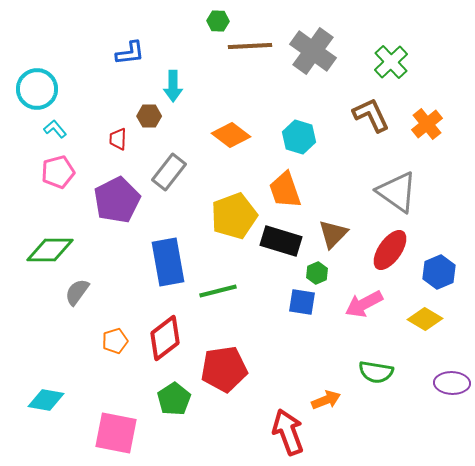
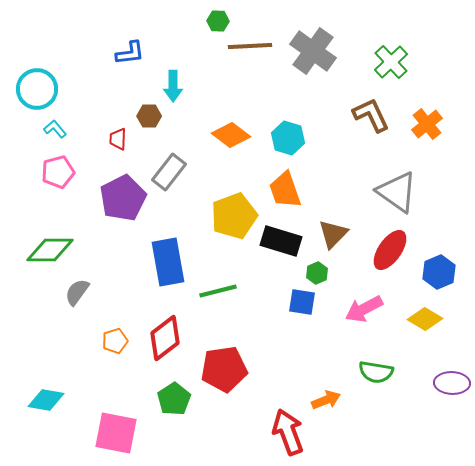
cyan hexagon at (299, 137): moved 11 px left, 1 px down
purple pentagon at (117, 200): moved 6 px right, 2 px up
pink arrow at (364, 304): moved 5 px down
